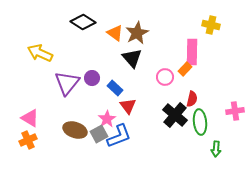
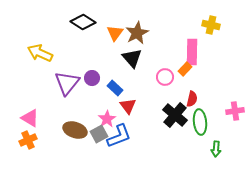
orange triangle: rotated 30 degrees clockwise
